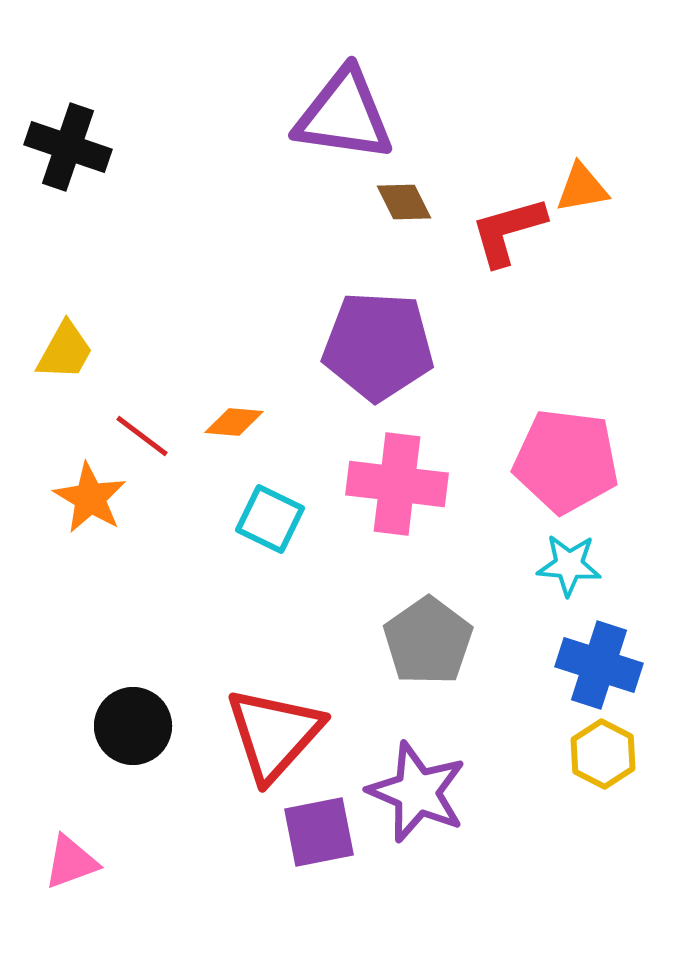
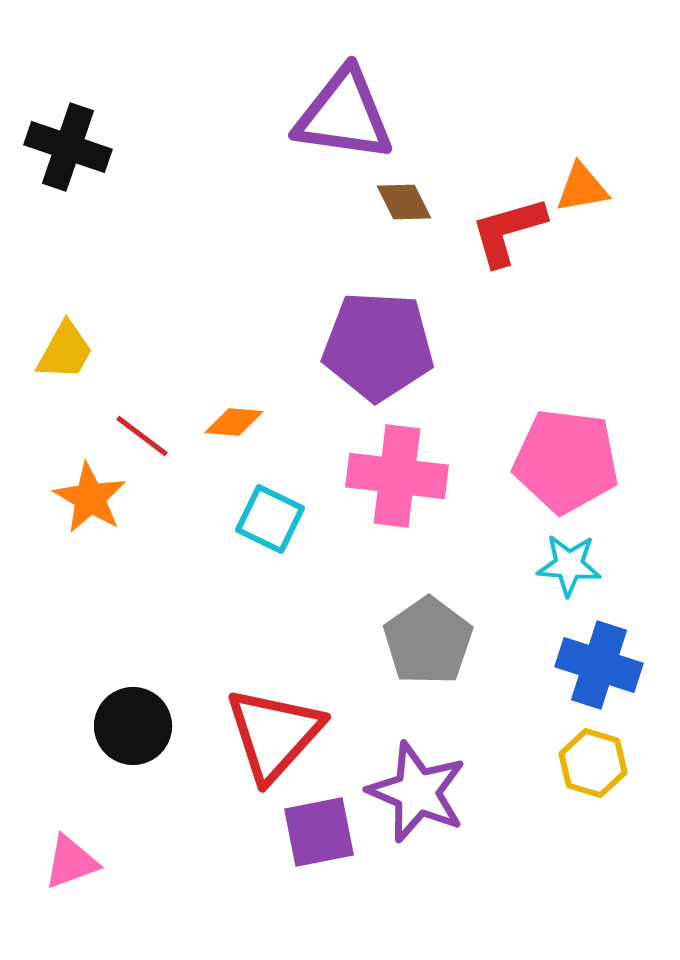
pink cross: moved 8 px up
yellow hexagon: moved 10 px left, 9 px down; rotated 10 degrees counterclockwise
